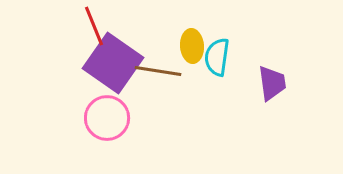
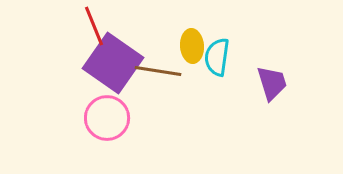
purple trapezoid: rotated 9 degrees counterclockwise
